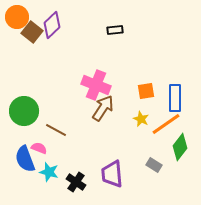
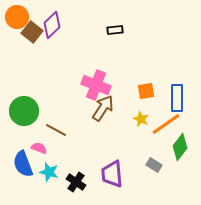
blue rectangle: moved 2 px right
blue semicircle: moved 2 px left, 5 px down
